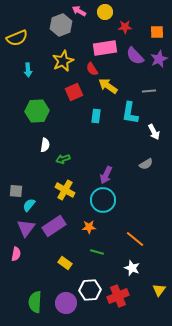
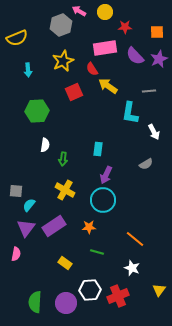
cyan rectangle: moved 2 px right, 33 px down
green arrow: rotated 64 degrees counterclockwise
